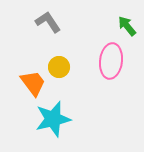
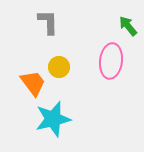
gray L-shape: rotated 32 degrees clockwise
green arrow: moved 1 px right
